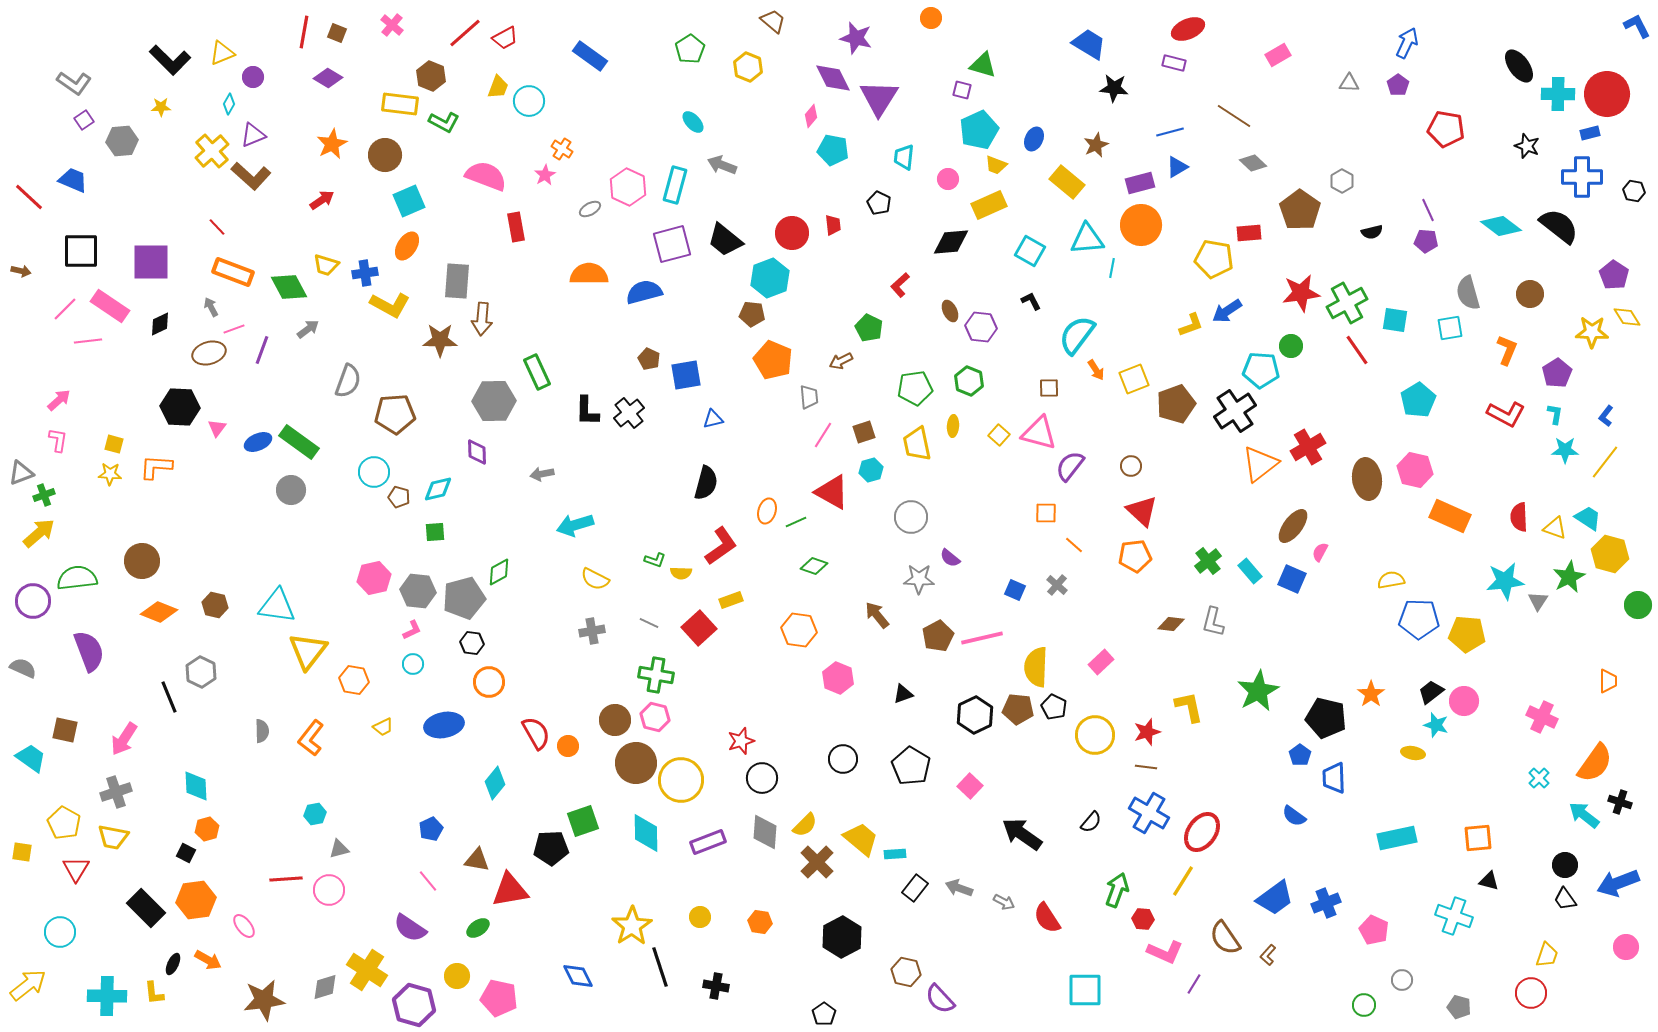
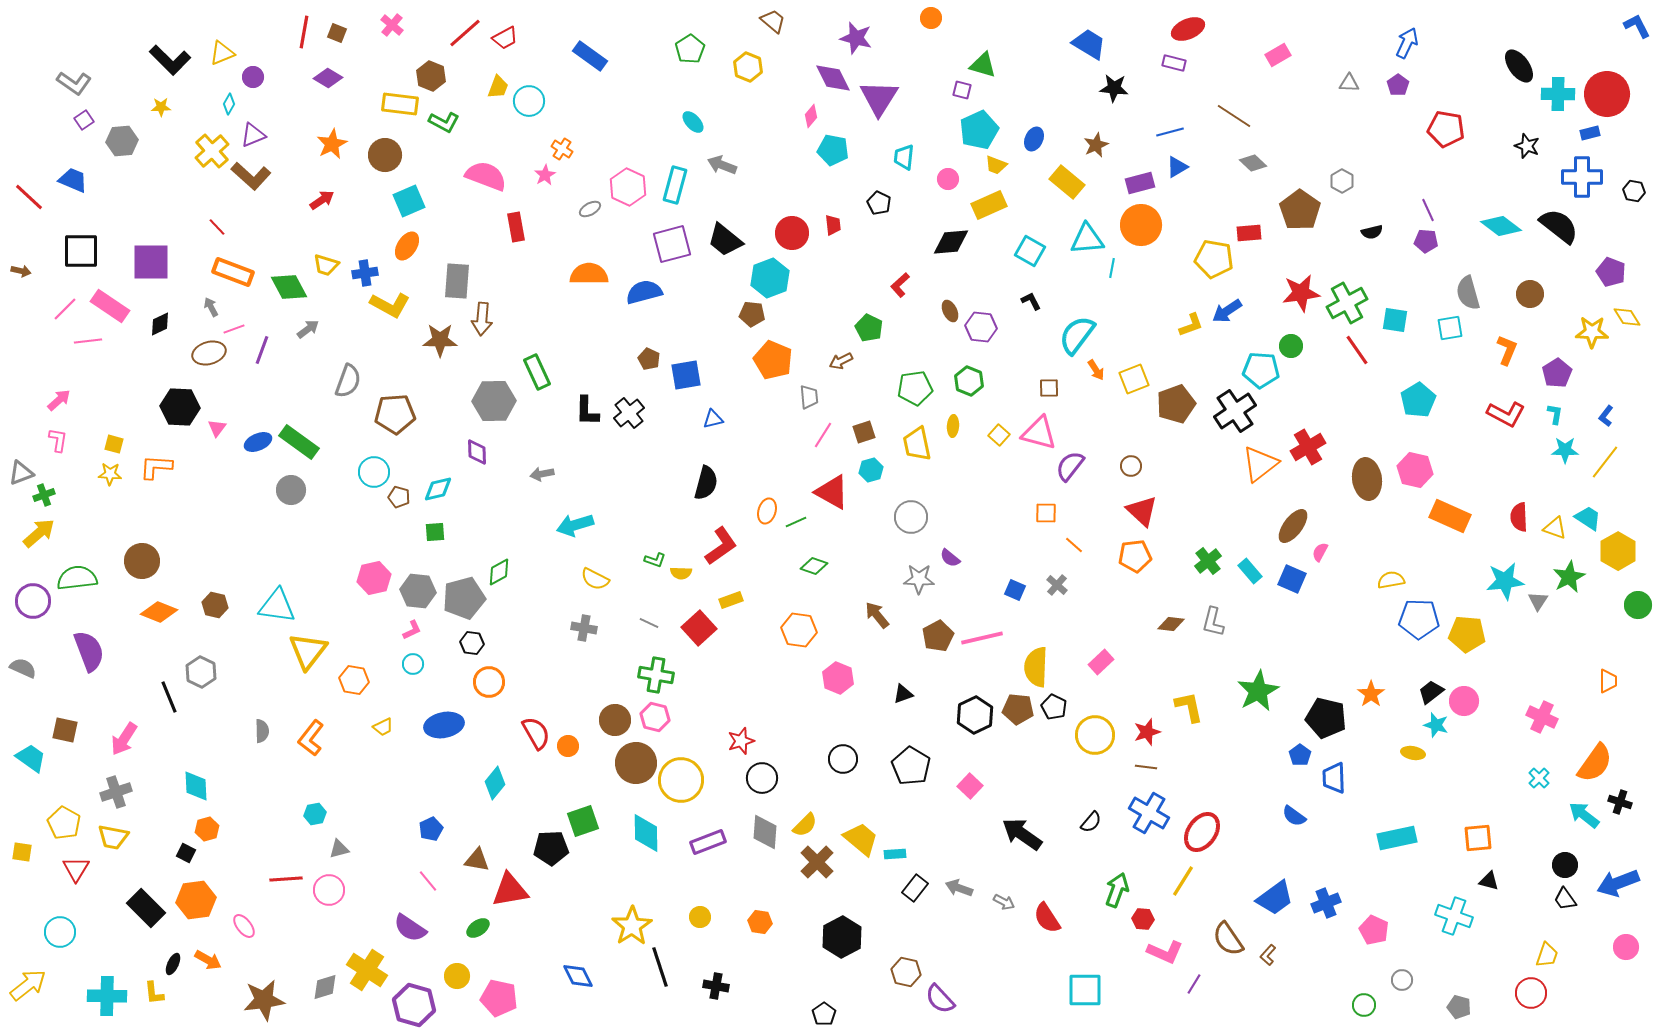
purple pentagon at (1614, 275): moved 3 px left, 3 px up; rotated 12 degrees counterclockwise
yellow hexagon at (1610, 554): moved 8 px right, 3 px up; rotated 15 degrees clockwise
gray cross at (592, 631): moved 8 px left, 3 px up; rotated 20 degrees clockwise
brown semicircle at (1225, 938): moved 3 px right, 1 px down
